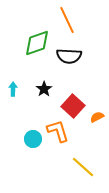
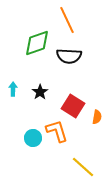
black star: moved 4 px left, 3 px down
red square: rotated 10 degrees counterclockwise
orange semicircle: rotated 128 degrees clockwise
orange L-shape: moved 1 px left
cyan circle: moved 1 px up
